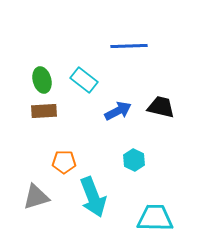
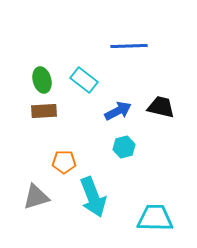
cyan hexagon: moved 10 px left, 13 px up; rotated 20 degrees clockwise
